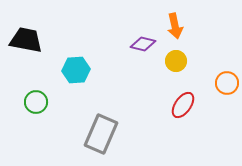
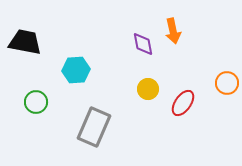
orange arrow: moved 2 px left, 5 px down
black trapezoid: moved 1 px left, 2 px down
purple diamond: rotated 65 degrees clockwise
yellow circle: moved 28 px left, 28 px down
red ellipse: moved 2 px up
gray rectangle: moved 7 px left, 7 px up
